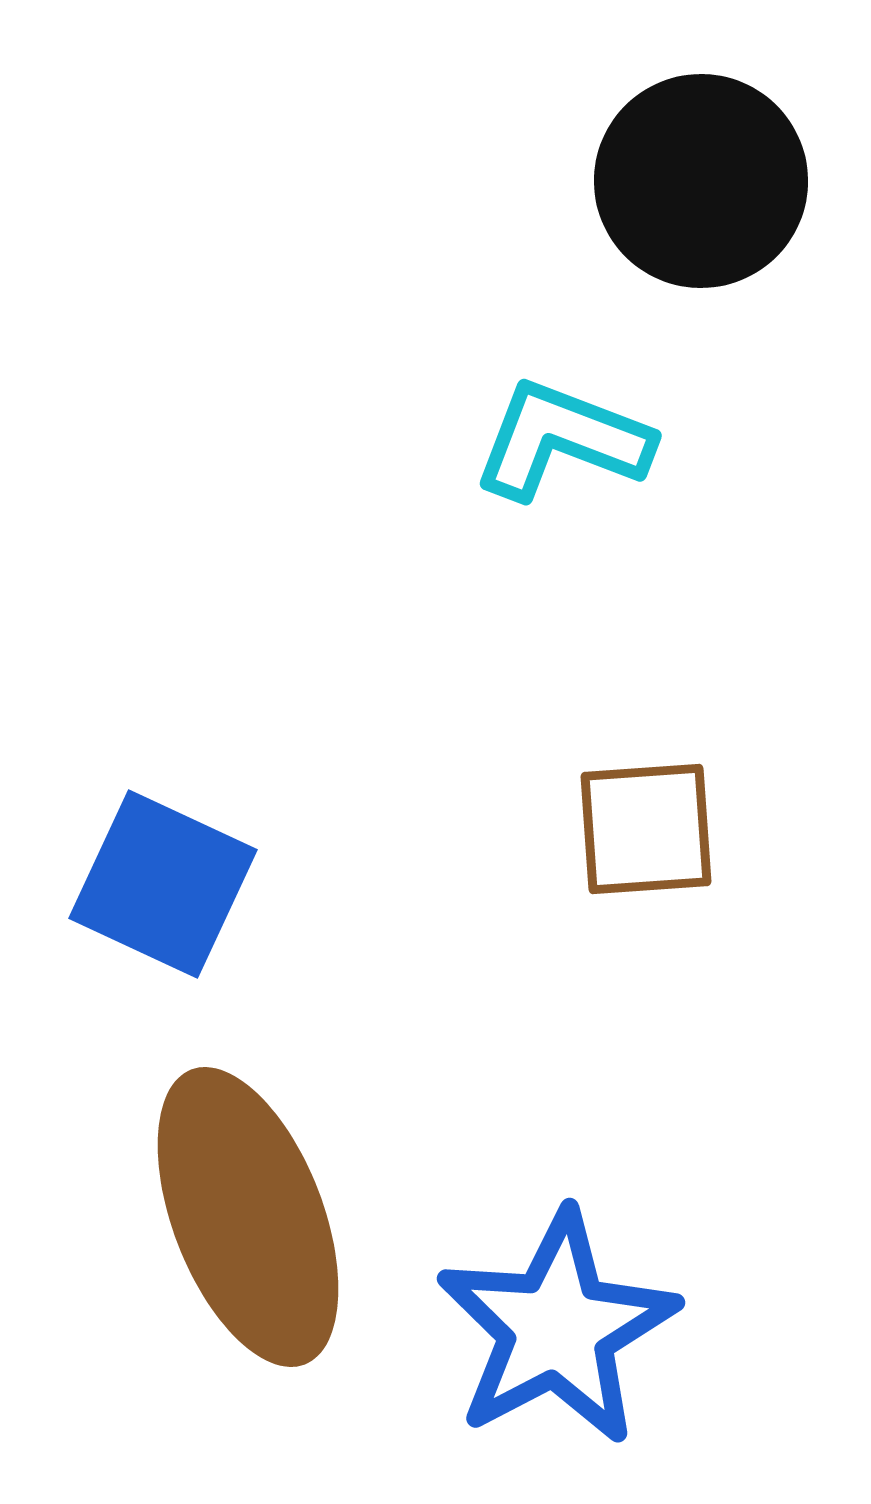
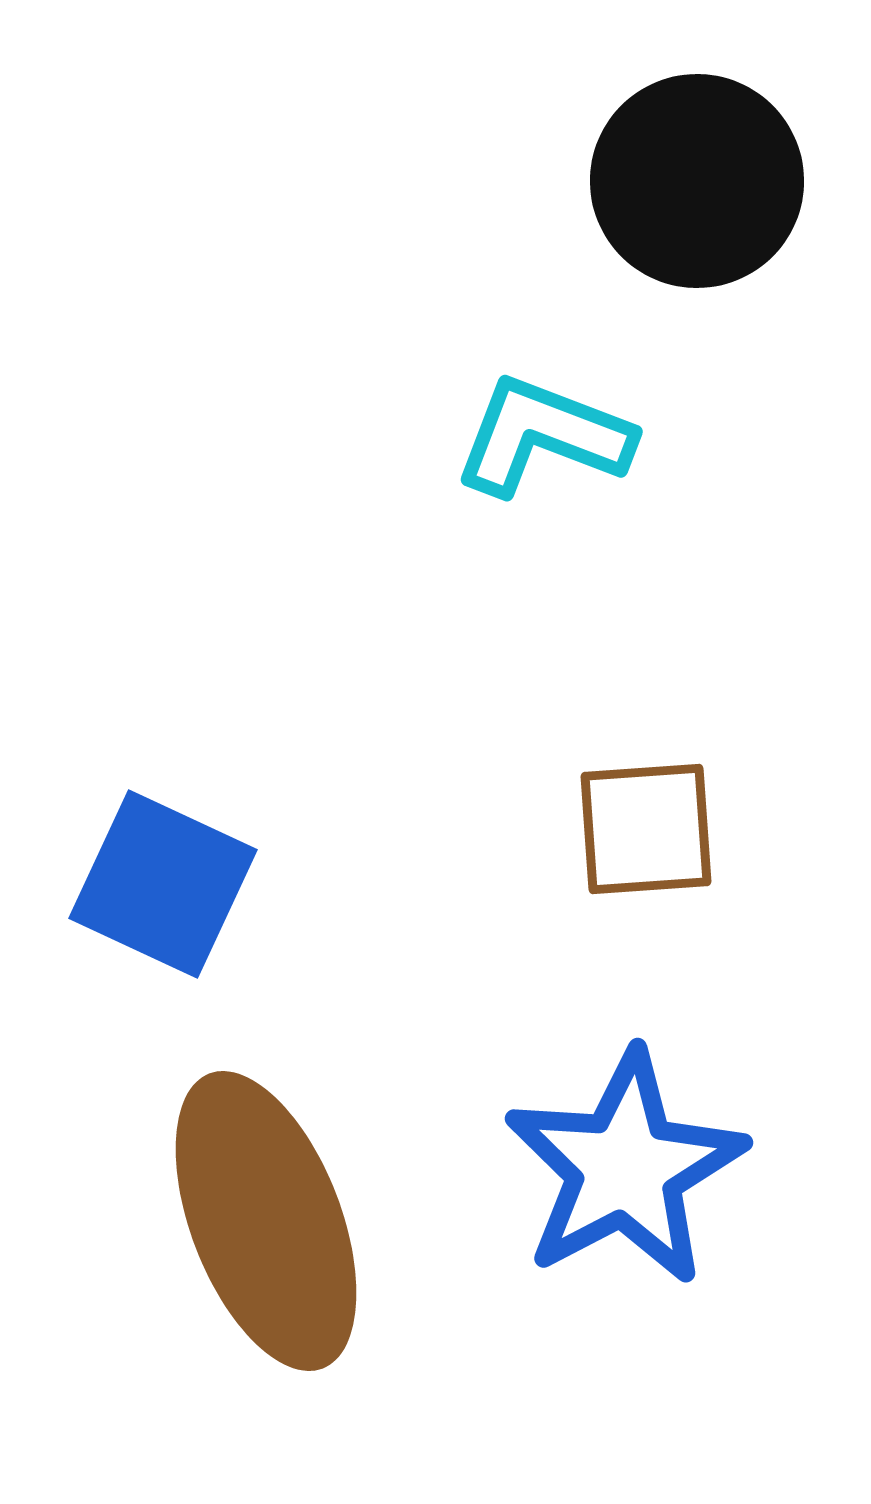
black circle: moved 4 px left
cyan L-shape: moved 19 px left, 4 px up
brown ellipse: moved 18 px right, 4 px down
blue star: moved 68 px right, 160 px up
